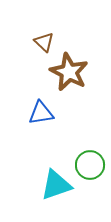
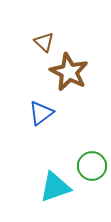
blue triangle: rotated 28 degrees counterclockwise
green circle: moved 2 px right, 1 px down
cyan triangle: moved 1 px left, 2 px down
